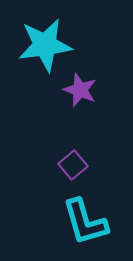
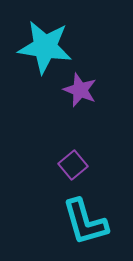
cyan star: moved 2 px down; rotated 16 degrees clockwise
